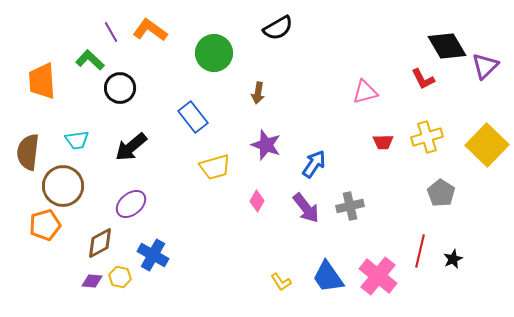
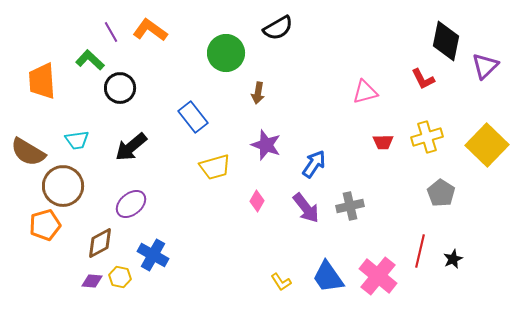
black diamond: moved 1 px left, 5 px up; rotated 42 degrees clockwise
green circle: moved 12 px right
brown semicircle: rotated 66 degrees counterclockwise
